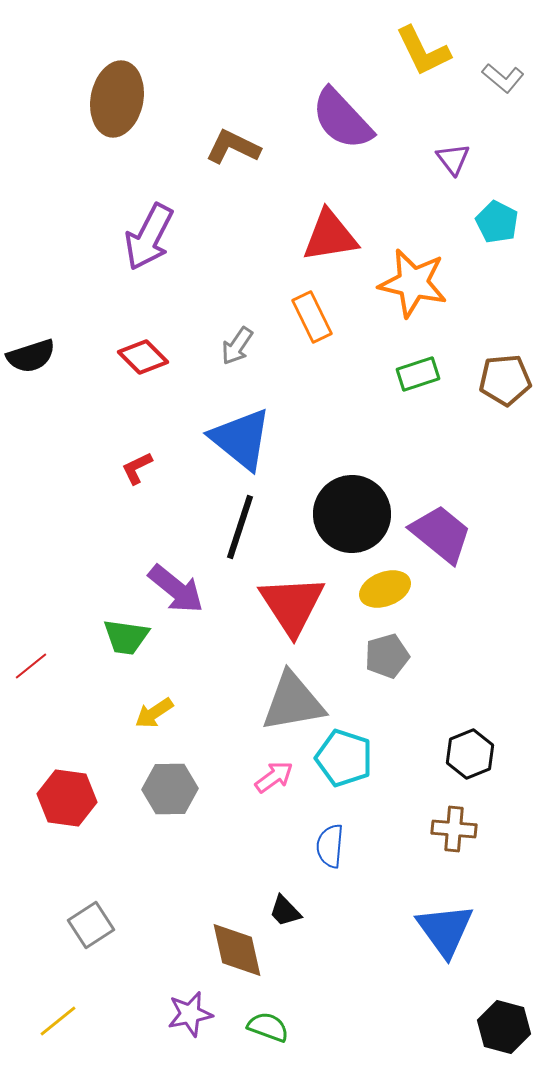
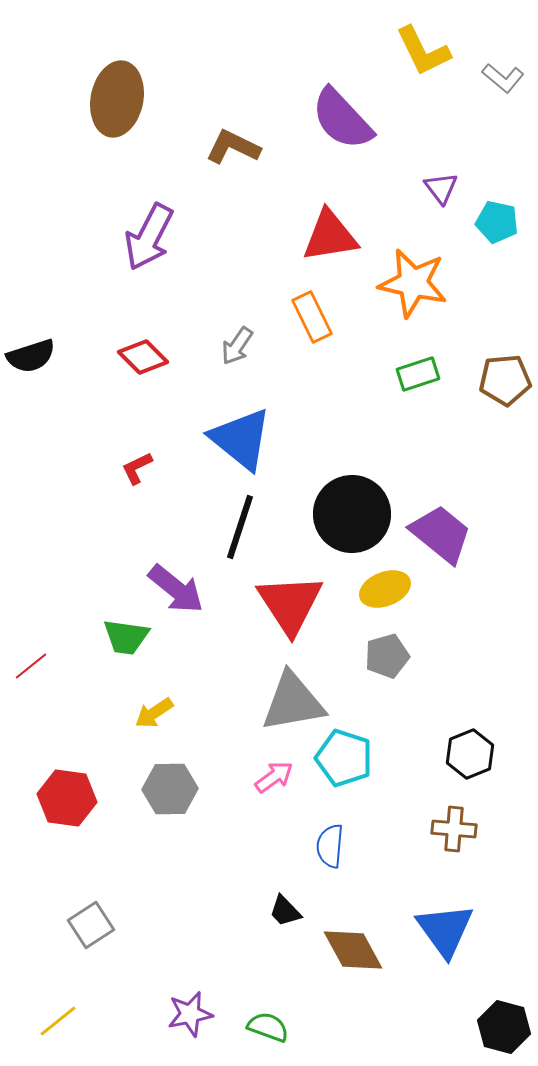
purple triangle at (453, 159): moved 12 px left, 29 px down
cyan pentagon at (497, 222): rotated 15 degrees counterclockwise
red triangle at (292, 605): moved 2 px left, 1 px up
brown diamond at (237, 950): moved 116 px right; rotated 16 degrees counterclockwise
